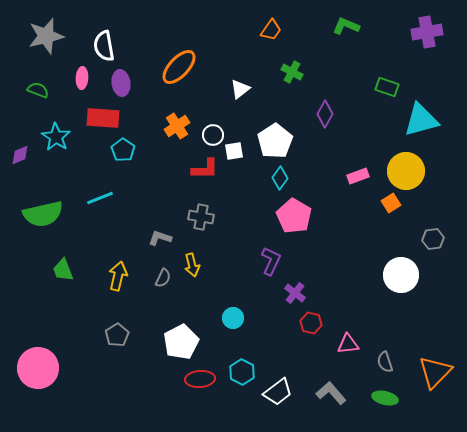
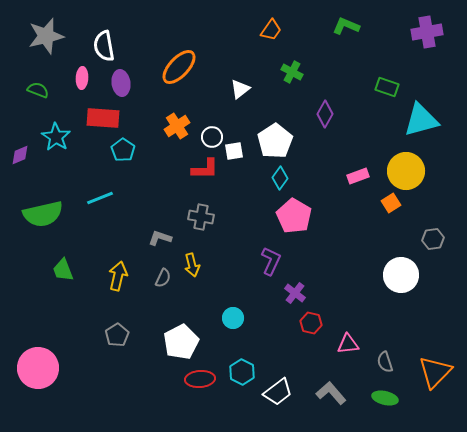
white circle at (213, 135): moved 1 px left, 2 px down
